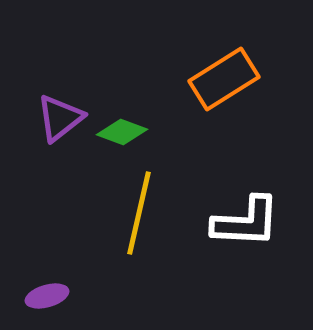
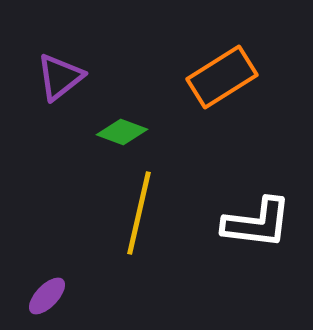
orange rectangle: moved 2 px left, 2 px up
purple triangle: moved 41 px up
white L-shape: moved 11 px right, 1 px down; rotated 4 degrees clockwise
purple ellipse: rotated 30 degrees counterclockwise
